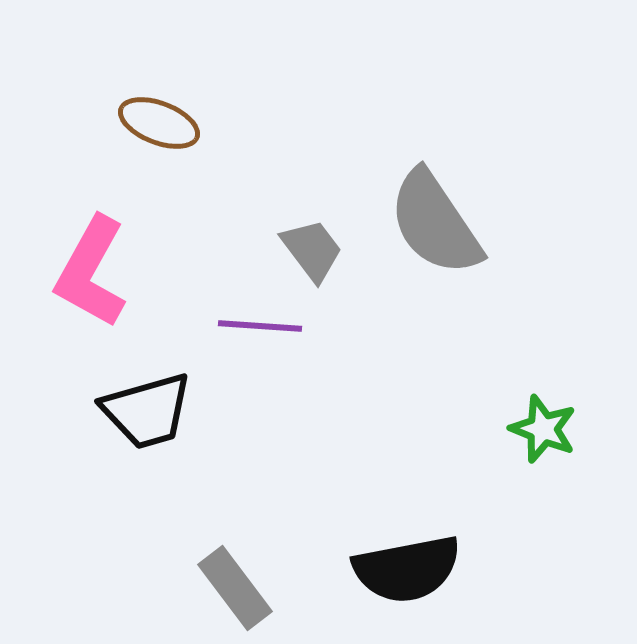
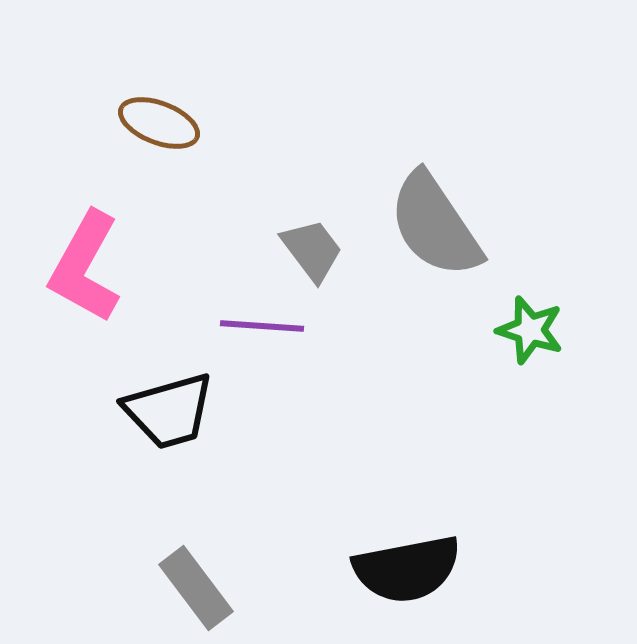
gray semicircle: moved 2 px down
pink L-shape: moved 6 px left, 5 px up
purple line: moved 2 px right
black trapezoid: moved 22 px right
green star: moved 13 px left, 99 px up; rotated 4 degrees counterclockwise
gray rectangle: moved 39 px left
